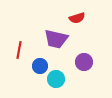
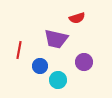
cyan circle: moved 2 px right, 1 px down
